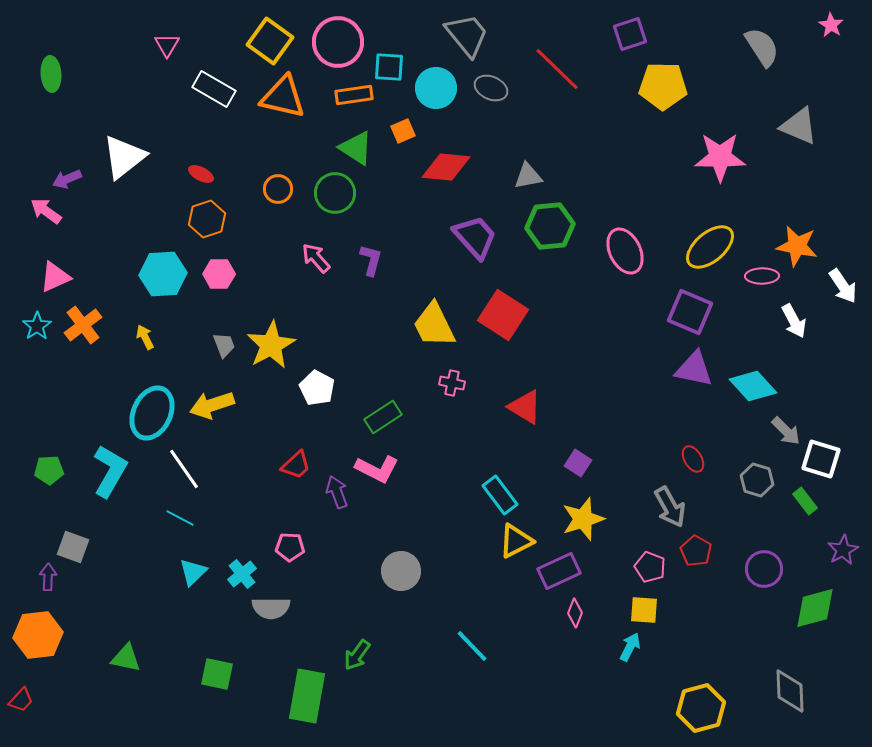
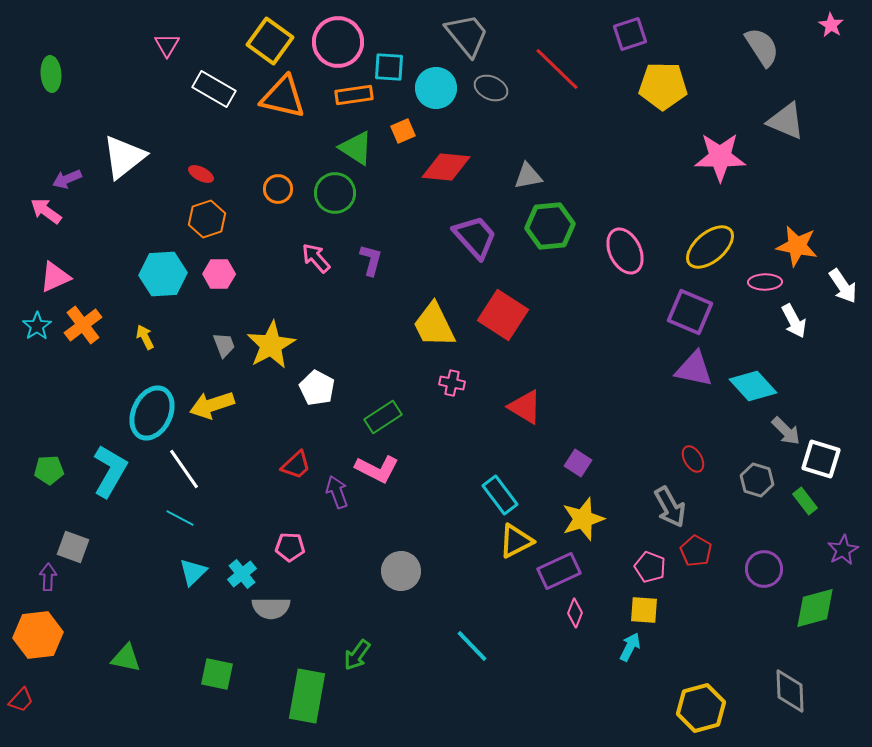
gray triangle at (799, 126): moved 13 px left, 5 px up
pink ellipse at (762, 276): moved 3 px right, 6 px down
